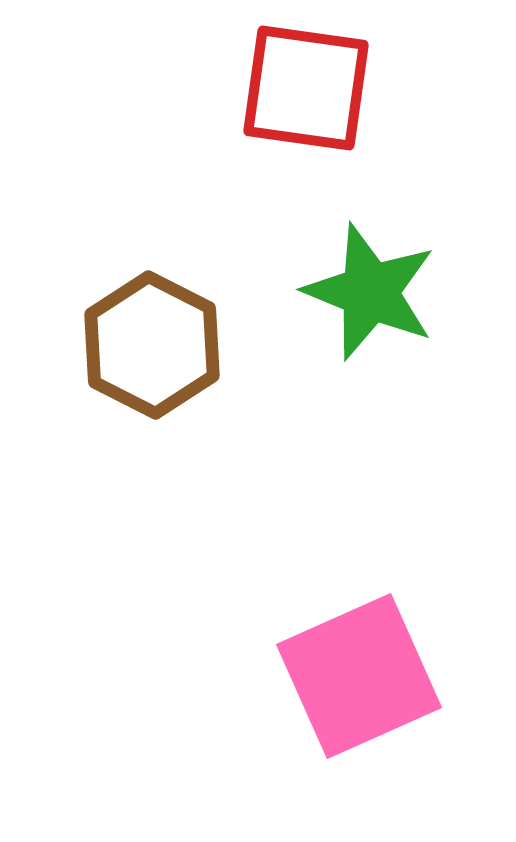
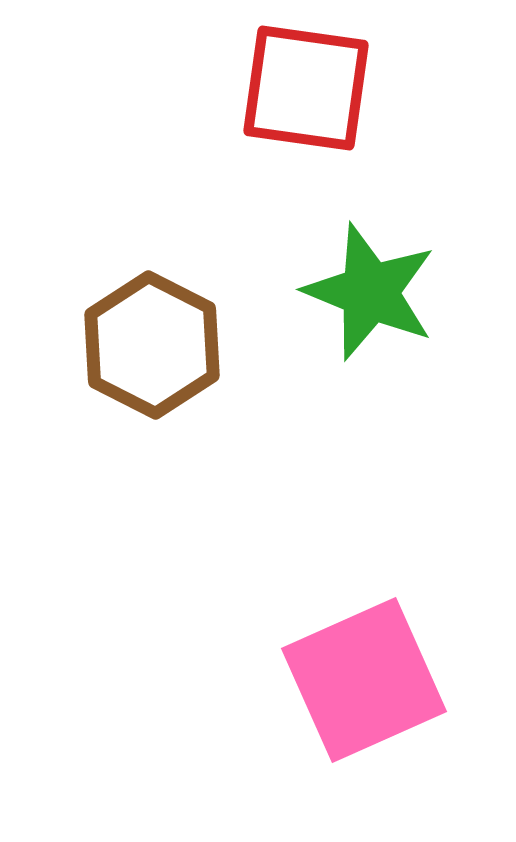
pink square: moved 5 px right, 4 px down
